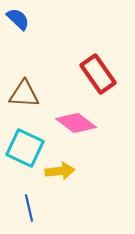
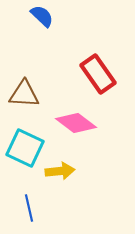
blue semicircle: moved 24 px right, 3 px up
